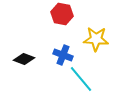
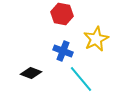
yellow star: rotated 30 degrees counterclockwise
blue cross: moved 4 px up
black diamond: moved 7 px right, 14 px down
